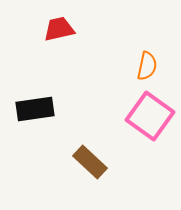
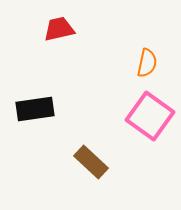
orange semicircle: moved 3 px up
brown rectangle: moved 1 px right
